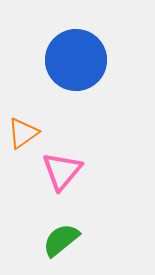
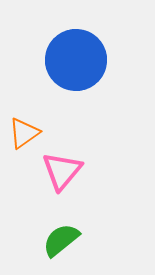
orange triangle: moved 1 px right
